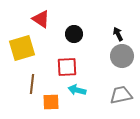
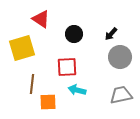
black arrow: moved 7 px left; rotated 112 degrees counterclockwise
gray circle: moved 2 px left, 1 px down
orange square: moved 3 px left
